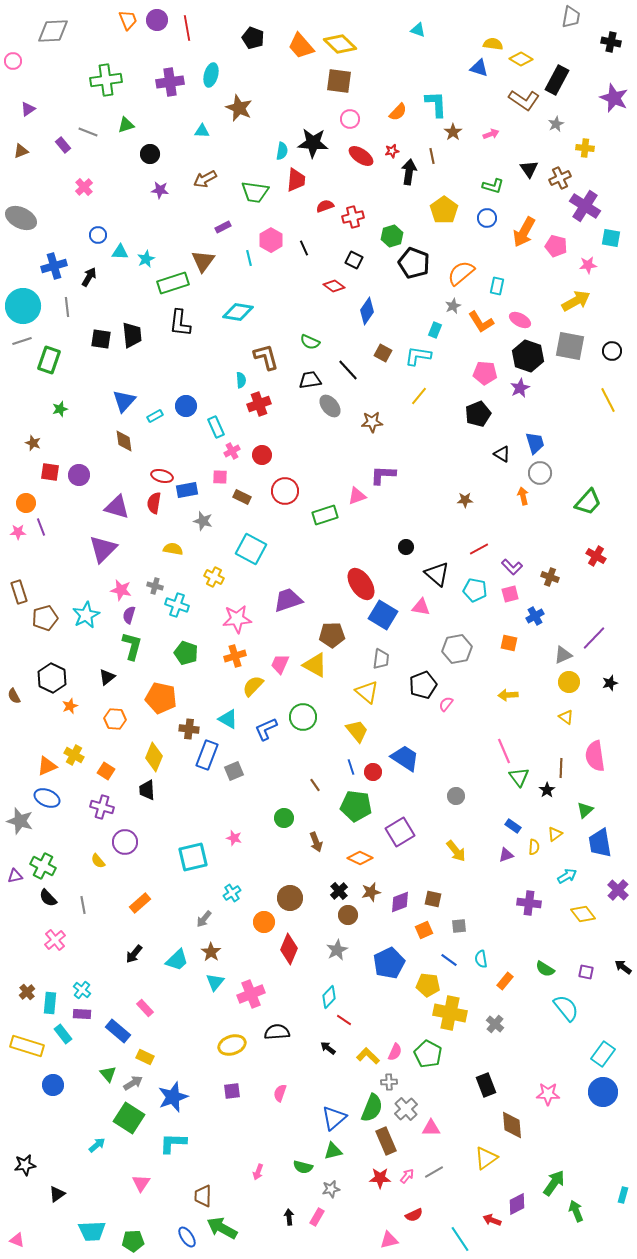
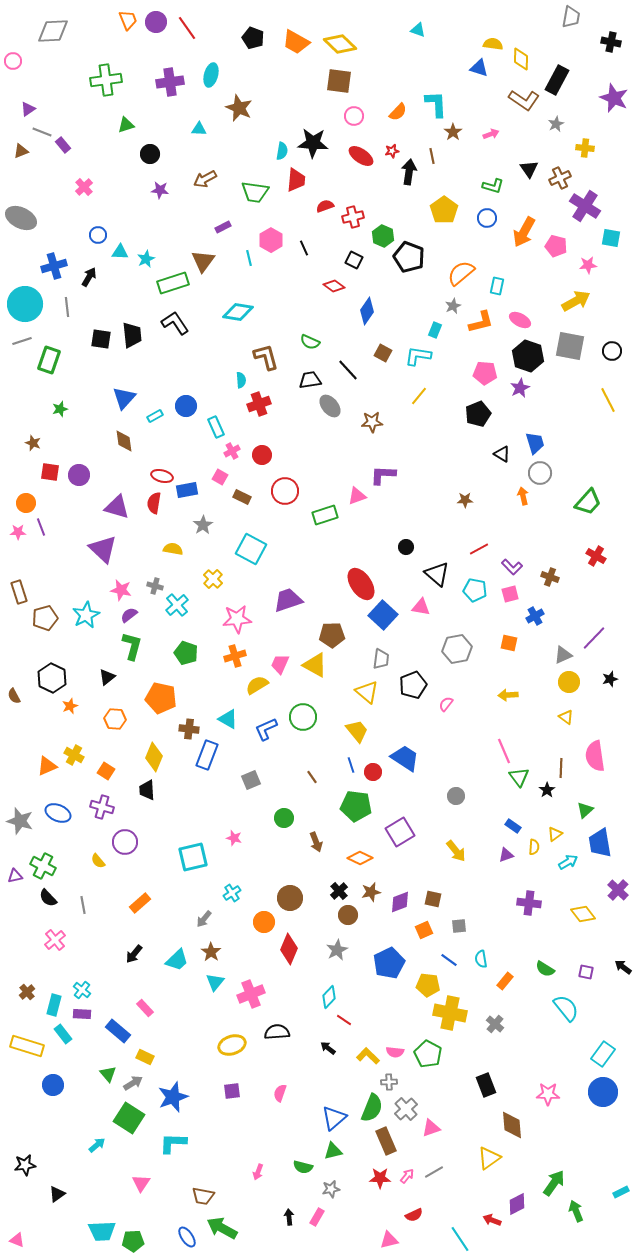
purple circle at (157, 20): moved 1 px left, 2 px down
red line at (187, 28): rotated 25 degrees counterclockwise
orange trapezoid at (301, 46): moved 5 px left, 4 px up; rotated 20 degrees counterclockwise
yellow diamond at (521, 59): rotated 60 degrees clockwise
pink circle at (350, 119): moved 4 px right, 3 px up
cyan triangle at (202, 131): moved 3 px left, 2 px up
gray line at (88, 132): moved 46 px left
green hexagon at (392, 236): moved 9 px left; rotated 20 degrees counterclockwise
black pentagon at (414, 263): moved 5 px left, 6 px up
cyan circle at (23, 306): moved 2 px right, 2 px up
orange L-shape at (481, 322): rotated 72 degrees counterclockwise
black L-shape at (180, 323): moved 5 px left; rotated 140 degrees clockwise
blue triangle at (124, 401): moved 3 px up
pink square at (220, 477): rotated 28 degrees clockwise
gray star at (203, 521): moved 4 px down; rotated 24 degrees clockwise
purple triangle at (103, 549): rotated 32 degrees counterclockwise
yellow cross at (214, 577): moved 1 px left, 2 px down; rotated 18 degrees clockwise
cyan cross at (177, 605): rotated 30 degrees clockwise
purple semicircle at (129, 615): rotated 36 degrees clockwise
blue square at (383, 615): rotated 12 degrees clockwise
black star at (610, 683): moved 4 px up
black pentagon at (423, 685): moved 10 px left
yellow semicircle at (253, 686): moved 4 px right, 1 px up; rotated 15 degrees clockwise
blue line at (351, 767): moved 2 px up
gray square at (234, 771): moved 17 px right, 9 px down
brown line at (315, 785): moved 3 px left, 8 px up
blue ellipse at (47, 798): moved 11 px right, 15 px down
cyan arrow at (567, 876): moved 1 px right, 14 px up
cyan rectangle at (50, 1003): moved 4 px right, 2 px down; rotated 10 degrees clockwise
pink semicircle at (395, 1052): rotated 72 degrees clockwise
pink triangle at (431, 1128): rotated 18 degrees counterclockwise
yellow triangle at (486, 1158): moved 3 px right
cyan rectangle at (623, 1195): moved 2 px left, 3 px up; rotated 49 degrees clockwise
brown trapezoid at (203, 1196): rotated 80 degrees counterclockwise
cyan trapezoid at (92, 1231): moved 10 px right
